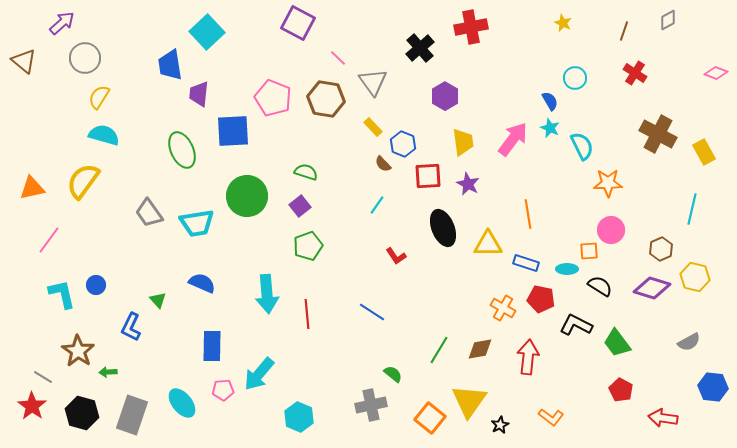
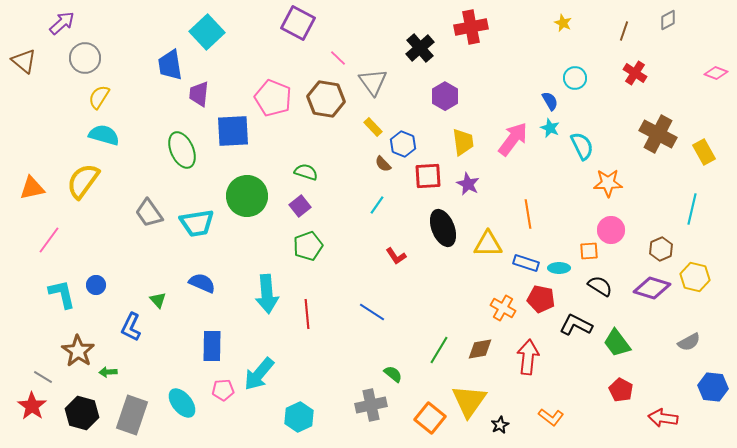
cyan ellipse at (567, 269): moved 8 px left, 1 px up
cyan hexagon at (299, 417): rotated 12 degrees clockwise
